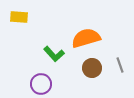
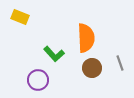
yellow rectangle: moved 1 px right; rotated 18 degrees clockwise
orange semicircle: rotated 104 degrees clockwise
gray line: moved 2 px up
purple circle: moved 3 px left, 4 px up
